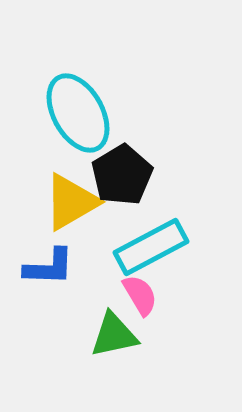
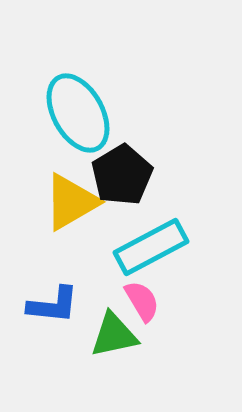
blue L-shape: moved 4 px right, 38 px down; rotated 4 degrees clockwise
pink semicircle: moved 2 px right, 6 px down
